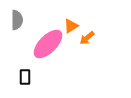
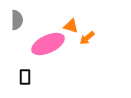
orange triangle: rotated 49 degrees clockwise
pink ellipse: rotated 20 degrees clockwise
